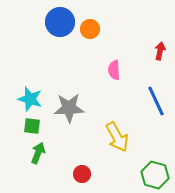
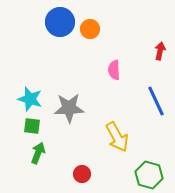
green hexagon: moved 6 px left
